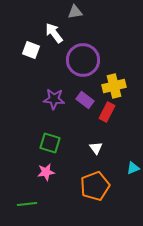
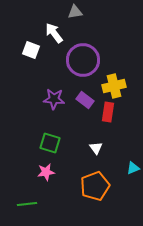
red rectangle: moved 1 px right; rotated 18 degrees counterclockwise
